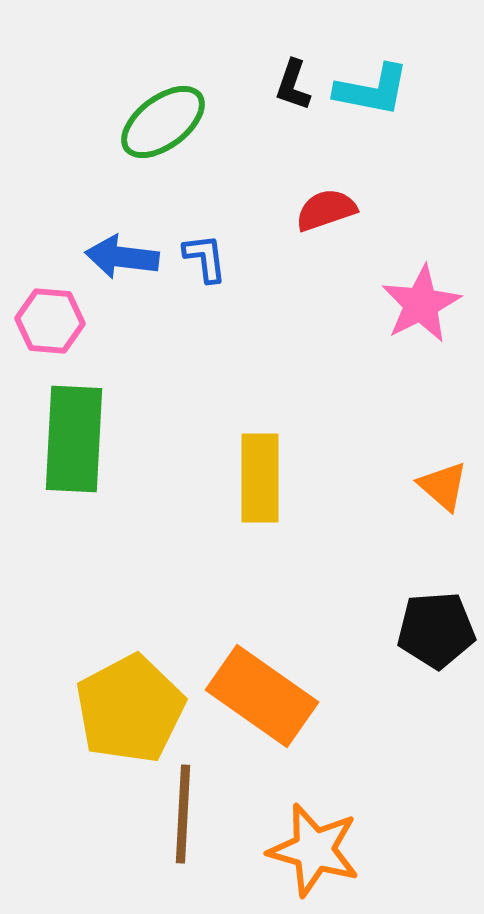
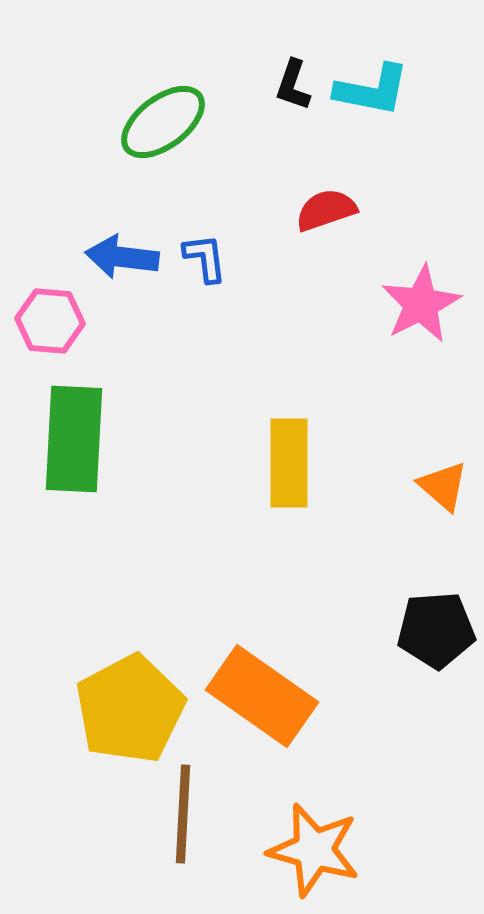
yellow rectangle: moved 29 px right, 15 px up
